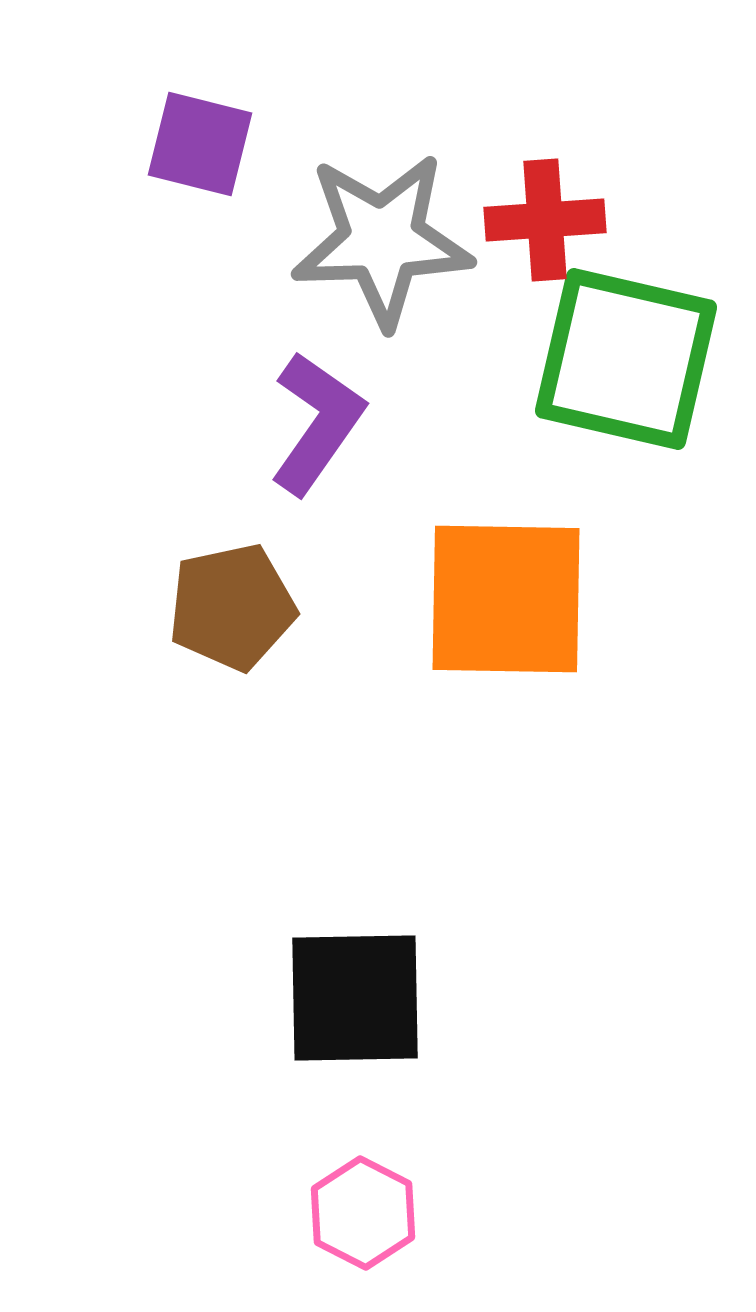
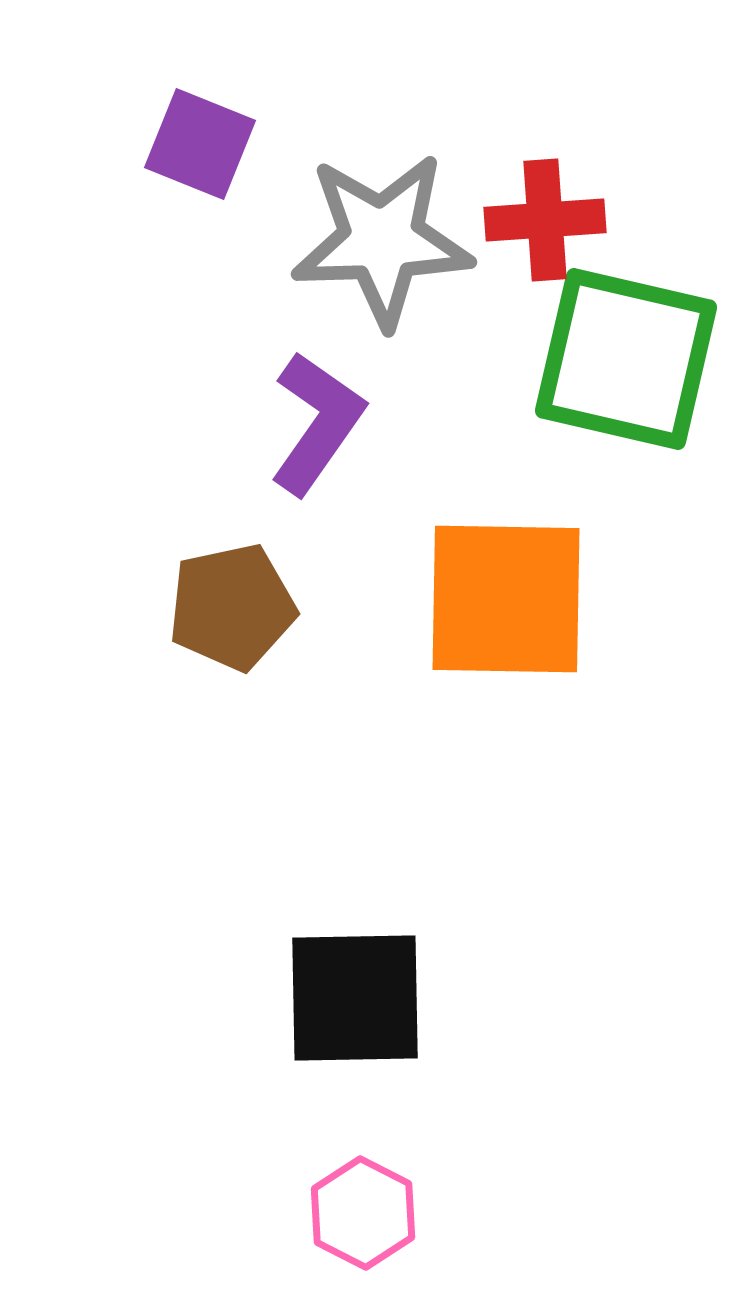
purple square: rotated 8 degrees clockwise
